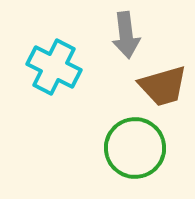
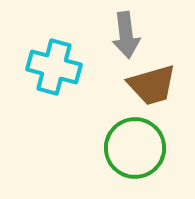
cyan cross: rotated 12 degrees counterclockwise
brown trapezoid: moved 11 px left, 1 px up
